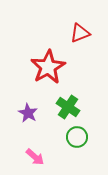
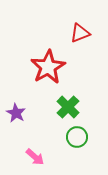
green cross: rotated 10 degrees clockwise
purple star: moved 12 px left
